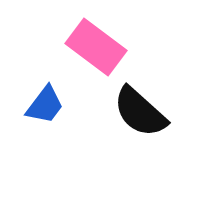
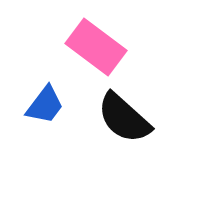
black semicircle: moved 16 px left, 6 px down
